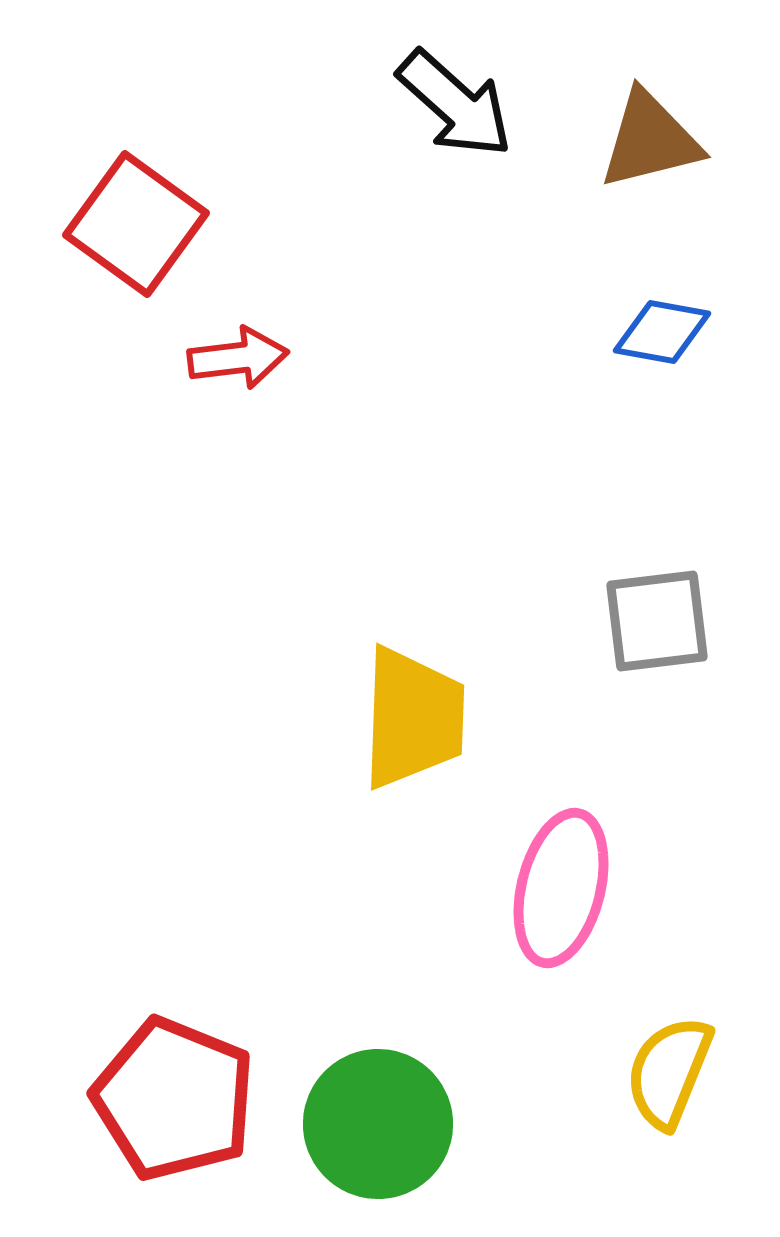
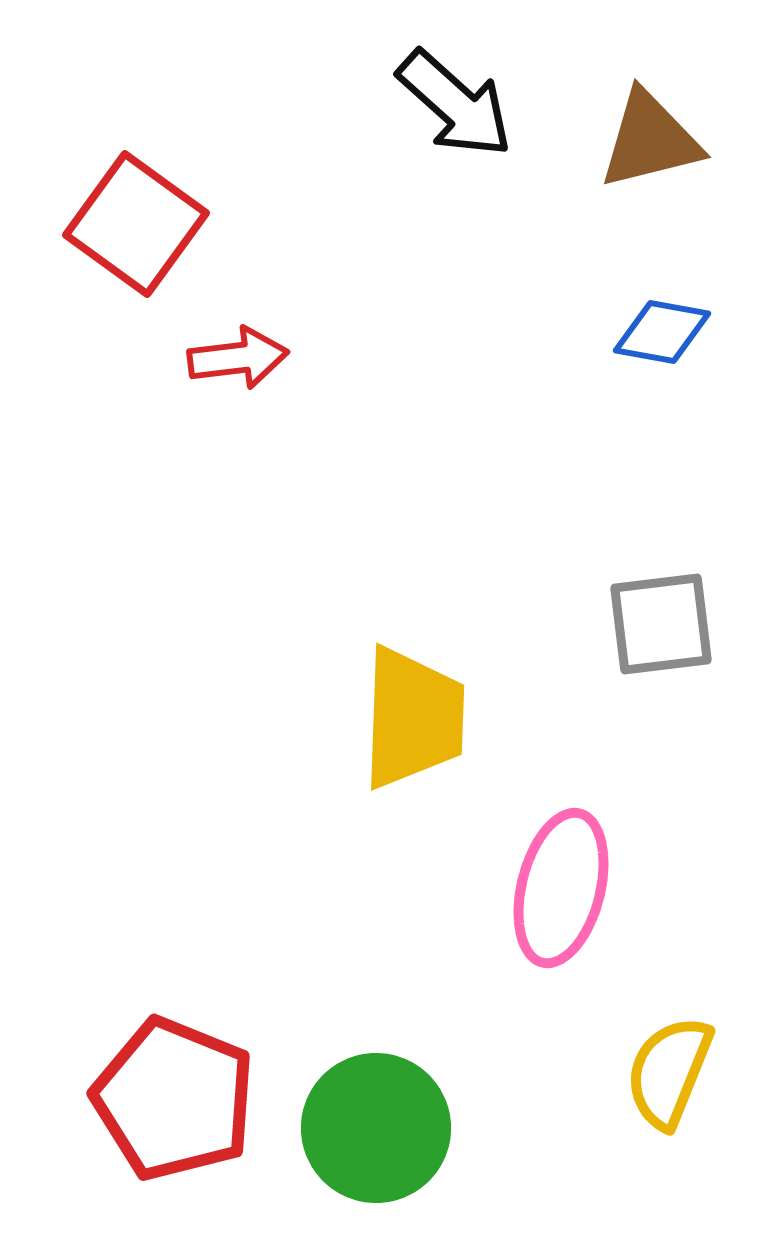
gray square: moved 4 px right, 3 px down
green circle: moved 2 px left, 4 px down
